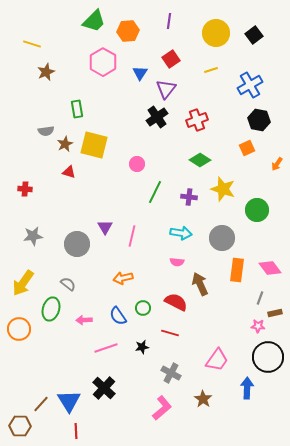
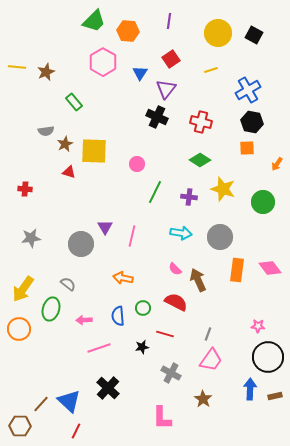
orange hexagon at (128, 31): rotated 10 degrees clockwise
yellow circle at (216, 33): moved 2 px right
black square at (254, 35): rotated 24 degrees counterclockwise
yellow line at (32, 44): moved 15 px left, 23 px down; rotated 12 degrees counterclockwise
blue cross at (250, 85): moved 2 px left, 5 px down
green rectangle at (77, 109): moved 3 px left, 7 px up; rotated 30 degrees counterclockwise
black cross at (157, 117): rotated 30 degrees counterclockwise
red cross at (197, 120): moved 4 px right, 2 px down; rotated 35 degrees clockwise
black hexagon at (259, 120): moved 7 px left, 2 px down
yellow square at (94, 145): moved 6 px down; rotated 12 degrees counterclockwise
orange square at (247, 148): rotated 21 degrees clockwise
green circle at (257, 210): moved 6 px right, 8 px up
gray star at (33, 236): moved 2 px left, 2 px down
gray circle at (222, 238): moved 2 px left, 1 px up
gray circle at (77, 244): moved 4 px right
pink semicircle at (177, 262): moved 2 px left, 7 px down; rotated 40 degrees clockwise
orange arrow at (123, 278): rotated 24 degrees clockwise
yellow arrow at (23, 283): moved 6 px down
brown arrow at (200, 284): moved 2 px left, 4 px up
gray line at (260, 298): moved 52 px left, 36 px down
brown rectangle at (275, 313): moved 83 px down
blue semicircle at (118, 316): rotated 30 degrees clockwise
red line at (170, 333): moved 5 px left, 1 px down
pink line at (106, 348): moved 7 px left
pink trapezoid at (217, 360): moved 6 px left
black cross at (104, 388): moved 4 px right
blue arrow at (247, 388): moved 3 px right, 1 px down
blue triangle at (69, 401): rotated 15 degrees counterclockwise
pink L-shape at (162, 408): moved 10 px down; rotated 130 degrees clockwise
red line at (76, 431): rotated 28 degrees clockwise
